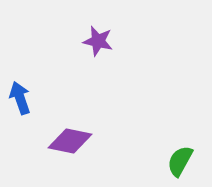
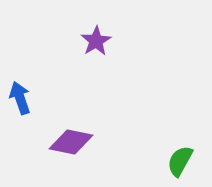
purple star: moved 2 px left; rotated 28 degrees clockwise
purple diamond: moved 1 px right, 1 px down
